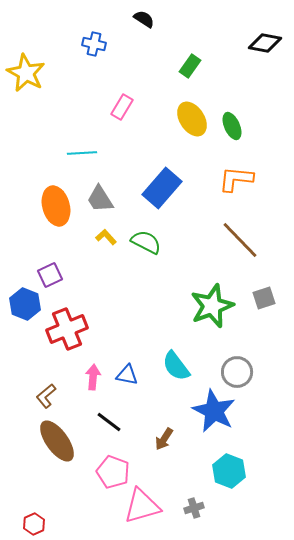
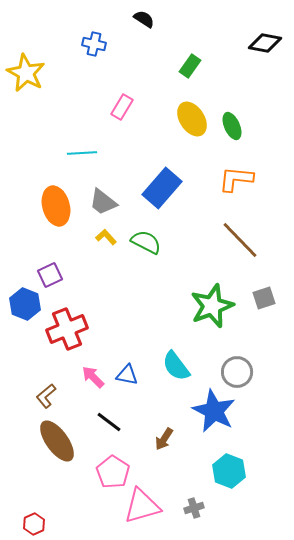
gray trapezoid: moved 3 px right, 3 px down; rotated 20 degrees counterclockwise
pink arrow: rotated 50 degrees counterclockwise
pink pentagon: rotated 12 degrees clockwise
